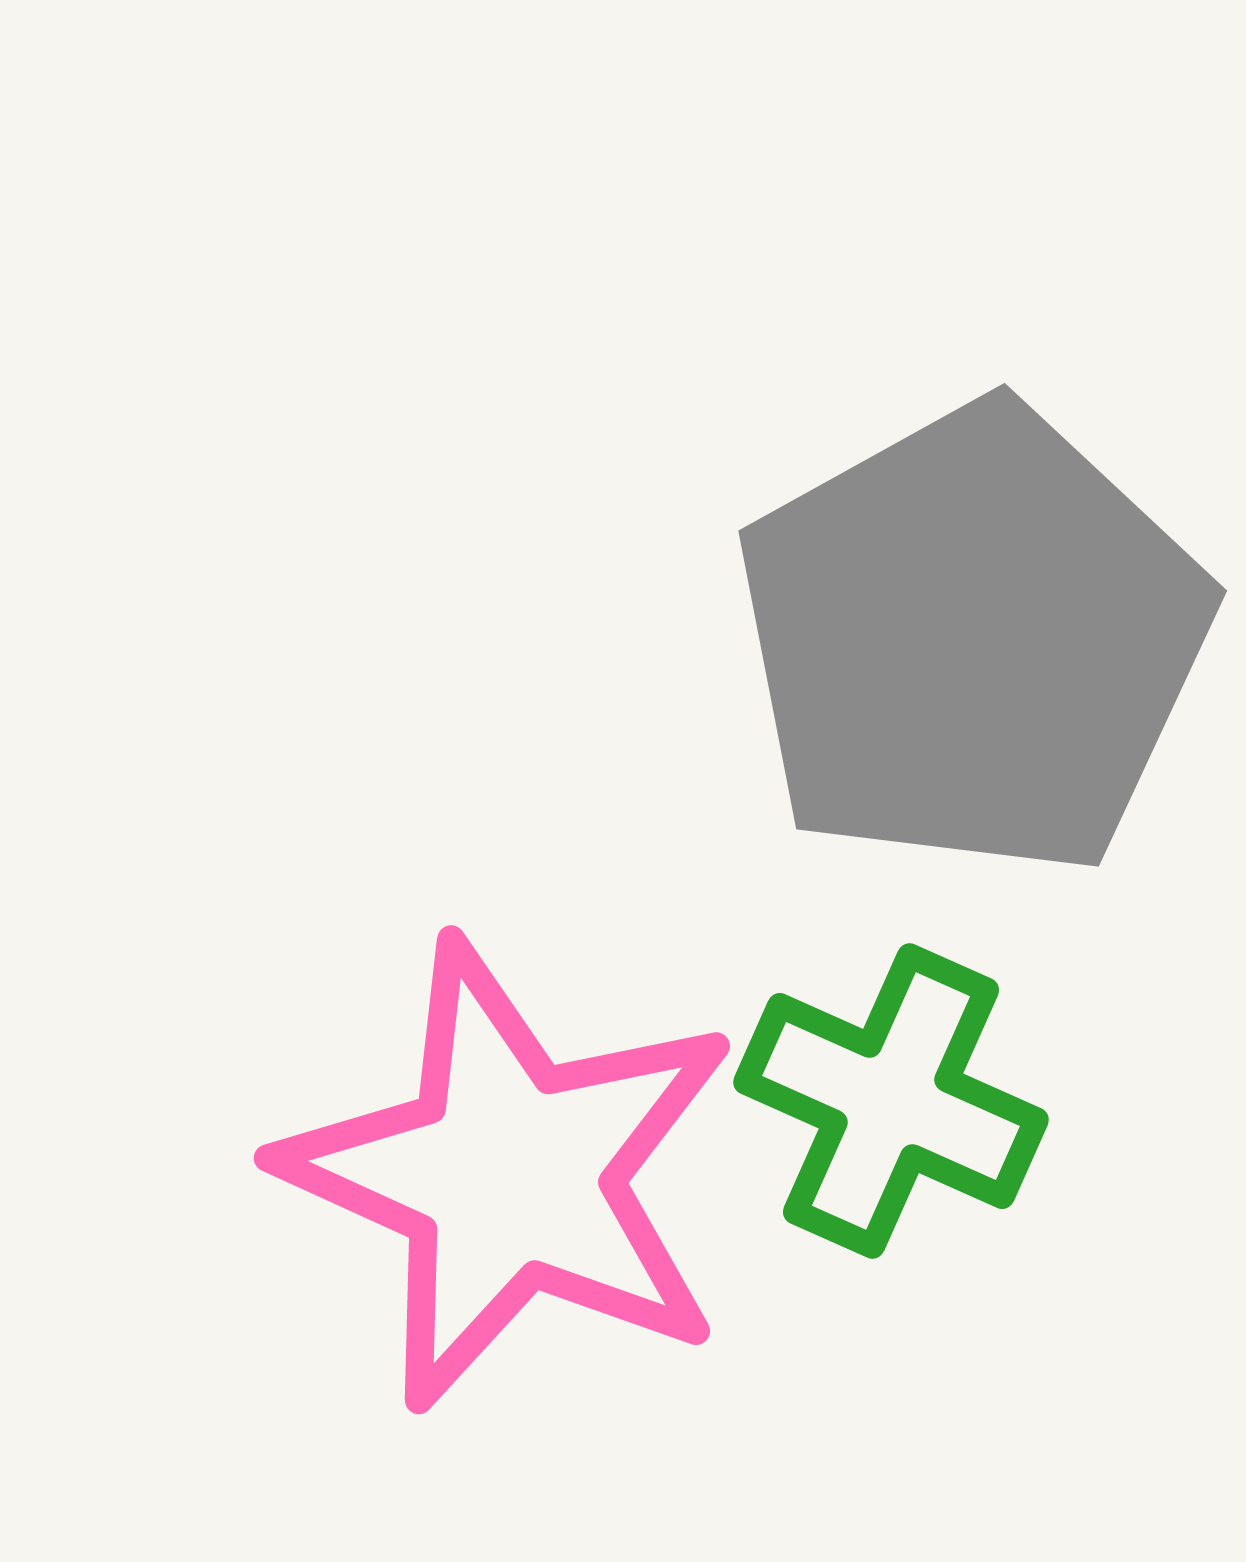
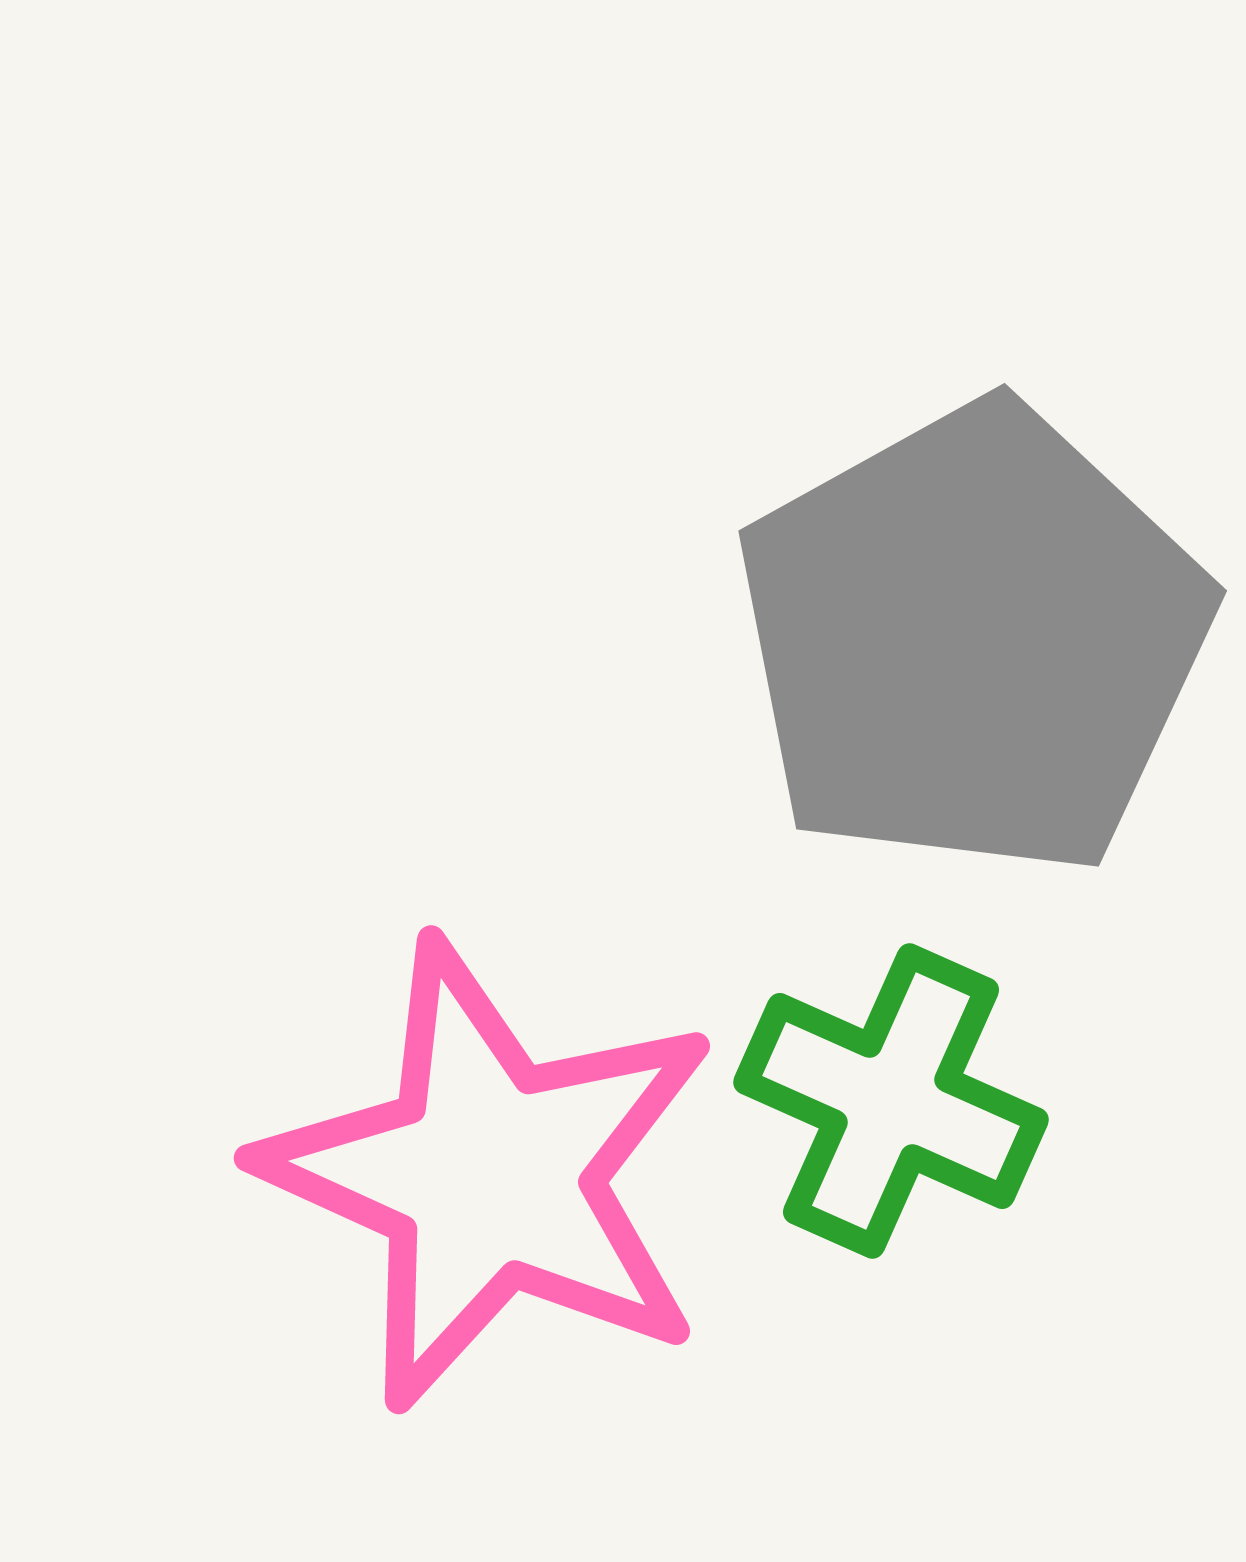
pink star: moved 20 px left
